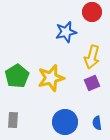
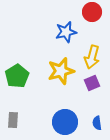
yellow star: moved 10 px right, 7 px up
